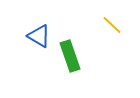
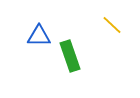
blue triangle: rotated 30 degrees counterclockwise
